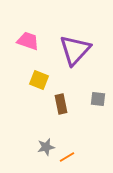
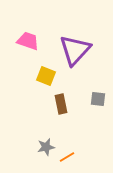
yellow square: moved 7 px right, 4 px up
